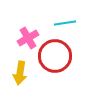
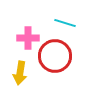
cyan line: rotated 25 degrees clockwise
pink cross: rotated 30 degrees clockwise
